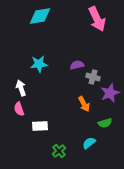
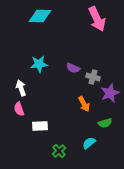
cyan diamond: rotated 10 degrees clockwise
purple semicircle: moved 4 px left, 3 px down; rotated 144 degrees counterclockwise
